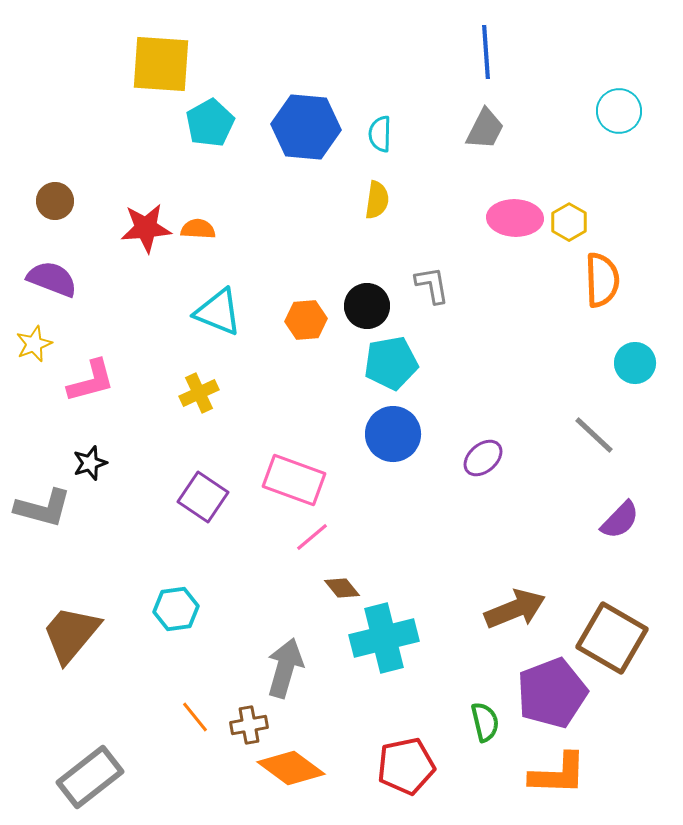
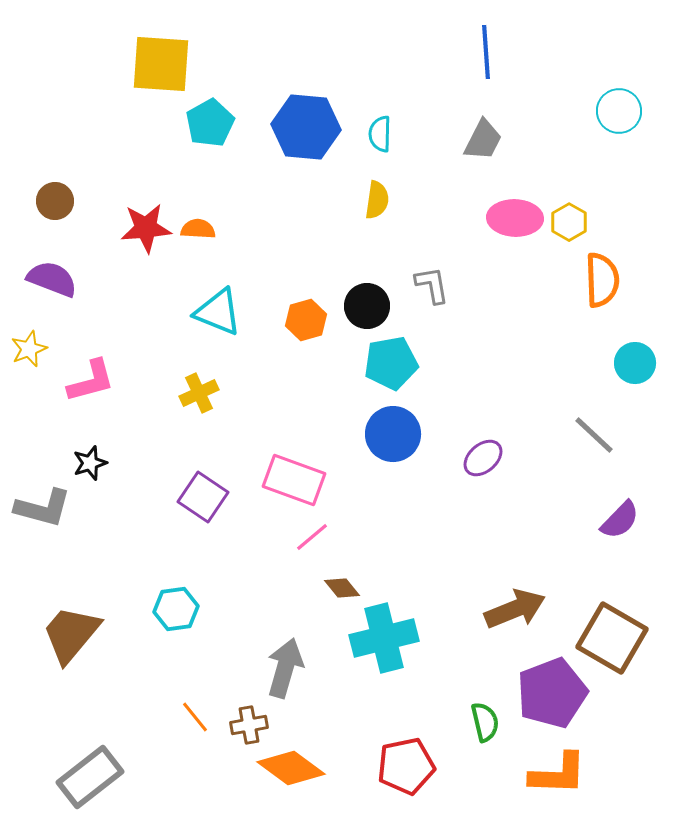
gray trapezoid at (485, 129): moved 2 px left, 11 px down
orange hexagon at (306, 320): rotated 12 degrees counterclockwise
yellow star at (34, 344): moved 5 px left, 5 px down
